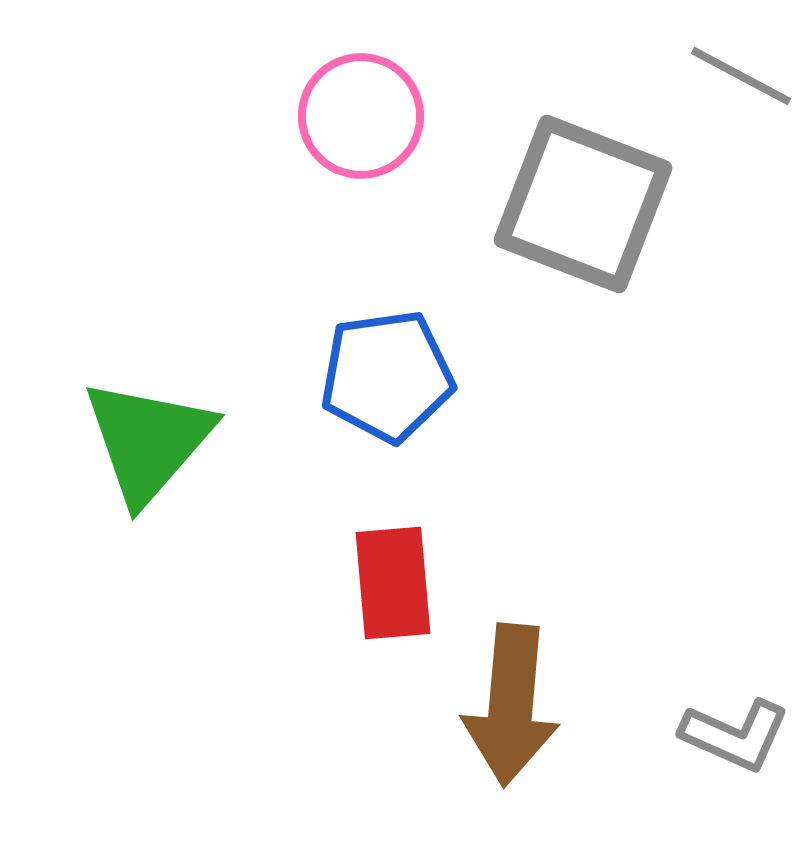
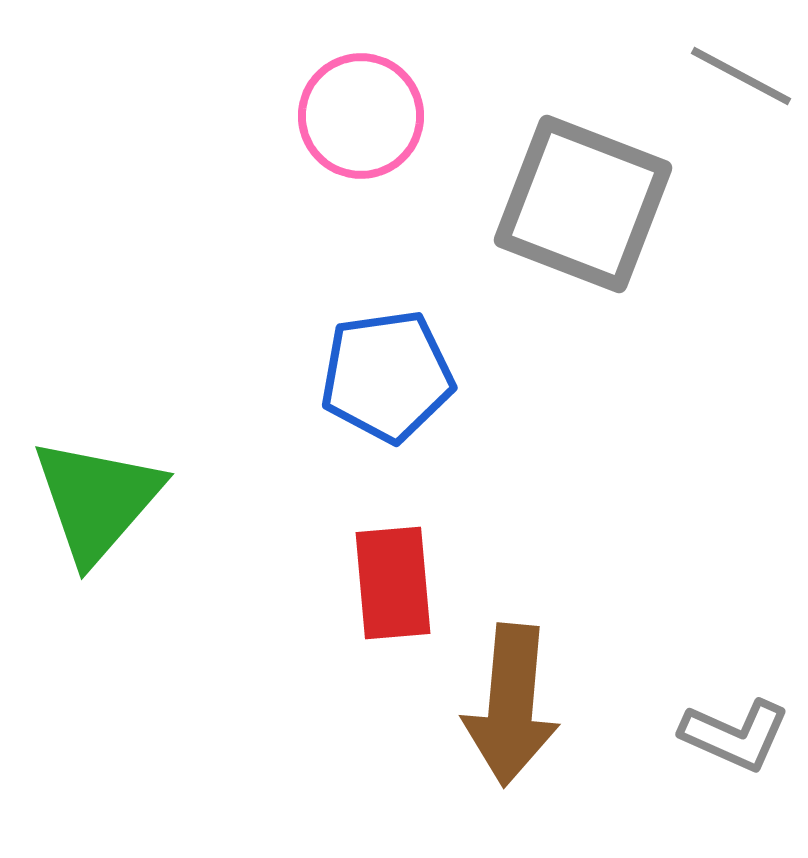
green triangle: moved 51 px left, 59 px down
